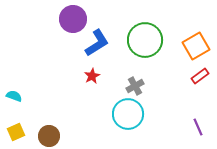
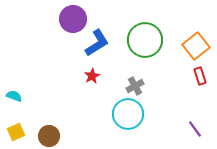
orange square: rotated 8 degrees counterclockwise
red rectangle: rotated 72 degrees counterclockwise
purple line: moved 3 px left, 2 px down; rotated 12 degrees counterclockwise
